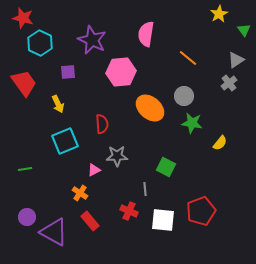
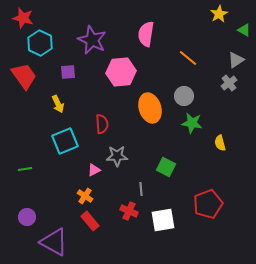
green triangle: rotated 24 degrees counterclockwise
red trapezoid: moved 7 px up
orange ellipse: rotated 32 degrees clockwise
yellow semicircle: rotated 126 degrees clockwise
gray line: moved 4 px left
orange cross: moved 5 px right, 3 px down
red pentagon: moved 7 px right, 7 px up
white square: rotated 15 degrees counterclockwise
purple triangle: moved 10 px down
